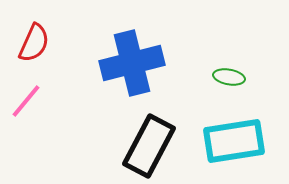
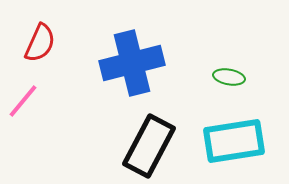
red semicircle: moved 6 px right
pink line: moved 3 px left
